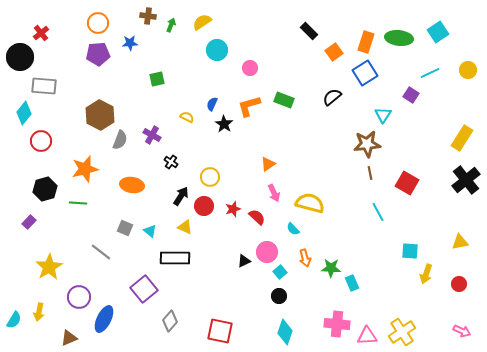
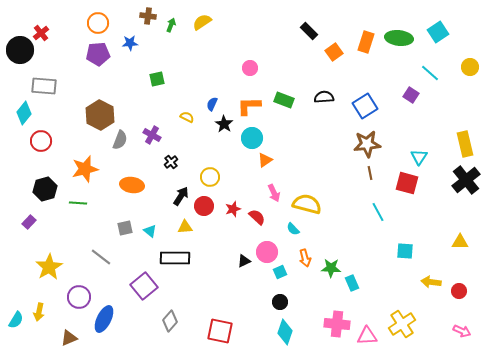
cyan circle at (217, 50): moved 35 px right, 88 px down
black circle at (20, 57): moved 7 px up
yellow circle at (468, 70): moved 2 px right, 3 px up
blue square at (365, 73): moved 33 px down
cyan line at (430, 73): rotated 66 degrees clockwise
black semicircle at (332, 97): moved 8 px left; rotated 36 degrees clockwise
orange L-shape at (249, 106): rotated 15 degrees clockwise
cyan triangle at (383, 115): moved 36 px right, 42 px down
yellow rectangle at (462, 138): moved 3 px right, 6 px down; rotated 45 degrees counterclockwise
black cross at (171, 162): rotated 16 degrees clockwise
orange triangle at (268, 164): moved 3 px left, 4 px up
red square at (407, 183): rotated 15 degrees counterclockwise
yellow semicircle at (310, 203): moved 3 px left, 1 px down
yellow triangle at (185, 227): rotated 28 degrees counterclockwise
gray square at (125, 228): rotated 35 degrees counterclockwise
yellow triangle at (460, 242): rotated 12 degrees clockwise
cyan square at (410, 251): moved 5 px left
gray line at (101, 252): moved 5 px down
cyan square at (280, 272): rotated 16 degrees clockwise
yellow arrow at (426, 274): moved 5 px right, 8 px down; rotated 78 degrees clockwise
red circle at (459, 284): moved 7 px down
purple square at (144, 289): moved 3 px up
black circle at (279, 296): moved 1 px right, 6 px down
cyan semicircle at (14, 320): moved 2 px right
yellow cross at (402, 332): moved 8 px up
